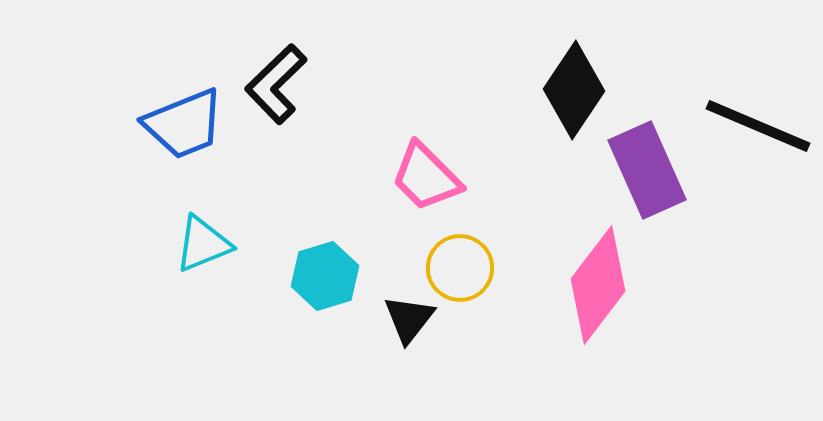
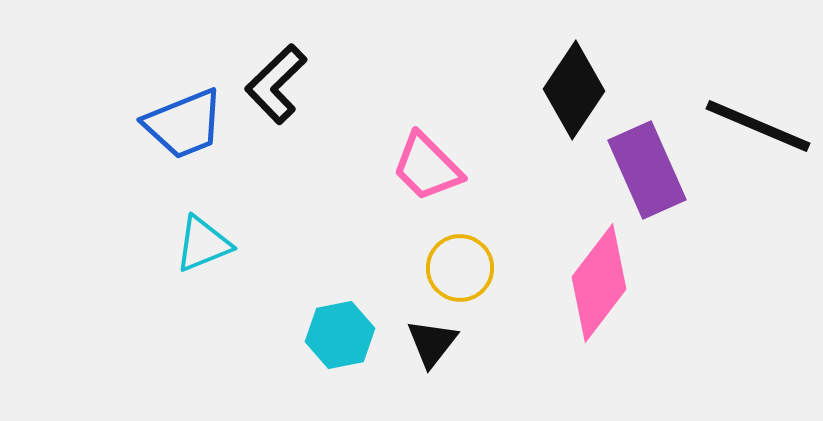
pink trapezoid: moved 1 px right, 10 px up
cyan hexagon: moved 15 px right, 59 px down; rotated 6 degrees clockwise
pink diamond: moved 1 px right, 2 px up
black triangle: moved 23 px right, 24 px down
